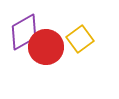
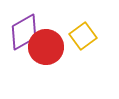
yellow square: moved 3 px right, 3 px up
